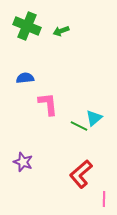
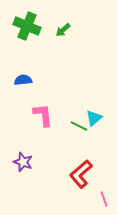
green arrow: moved 2 px right, 1 px up; rotated 21 degrees counterclockwise
blue semicircle: moved 2 px left, 2 px down
pink L-shape: moved 5 px left, 11 px down
pink line: rotated 21 degrees counterclockwise
